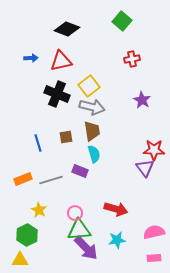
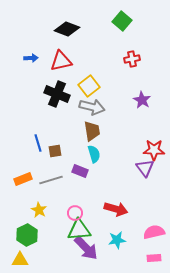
brown square: moved 11 px left, 14 px down
